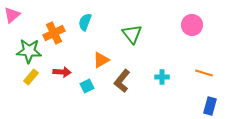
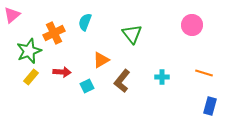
green star: rotated 25 degrees counterclockwise
